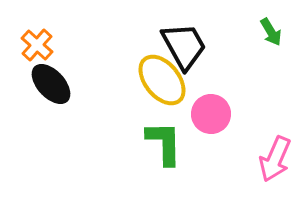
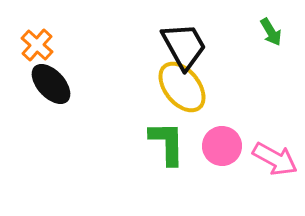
yellow ellipse: moved 20 px right, 7 px down
pink circle: moved 11 px right, 32 px down
green L-shape: moved 3 px right
pink arrow: rotated 84 degrees counterclockwise
